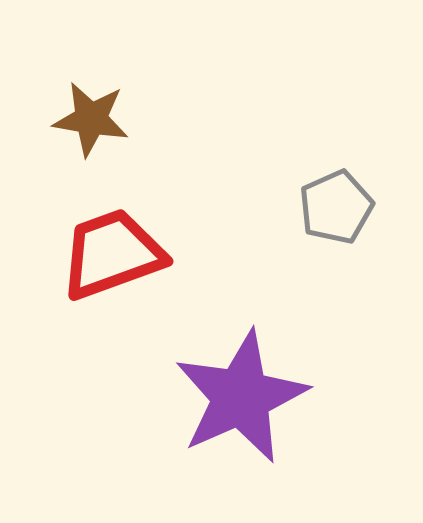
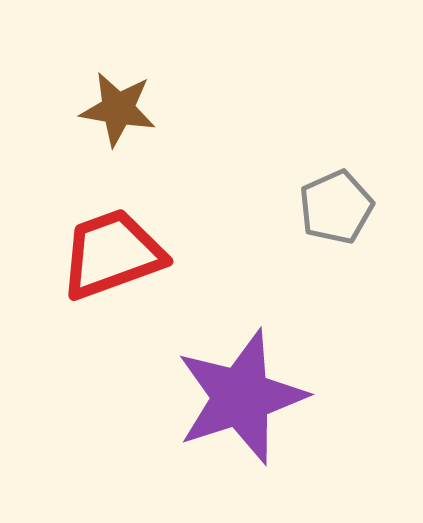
brown star: moved 27 px right, 10 px up
purple star: rotated 6 degrees clockwise
